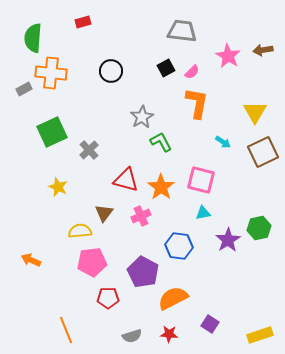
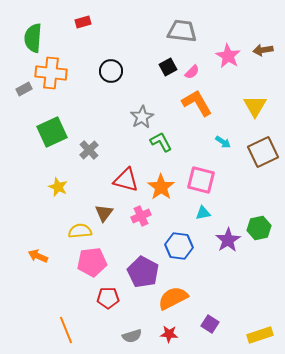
black square: moved 2 px right, 1 px up
orange L-shape: rotated 40 degrees counterclockwise
yellow triangle: moved 6 px up
orange arrow: moved 7 px right, 4 px up
